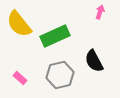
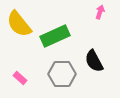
gray hexagon: moved 2 px right, 1 px up; rotated 12 degrees clockwise
